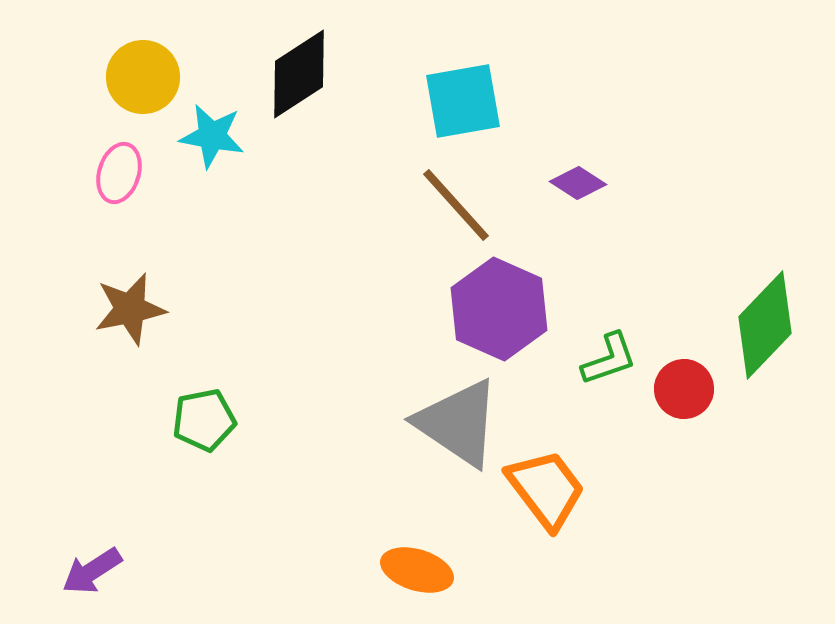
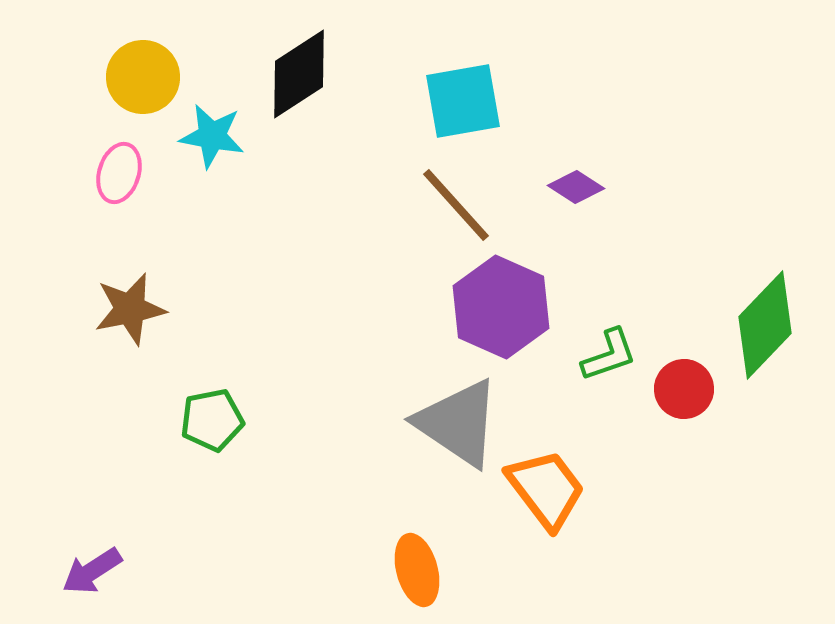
purple diamond: moved 2 px left, 4 px down
purple hexagon: moved 2 px right, 2 px up
green L-shape: moved 4 px up
green pentagon: moved 8 px right
orange ellipse: rotated 58 degrees clockwise
